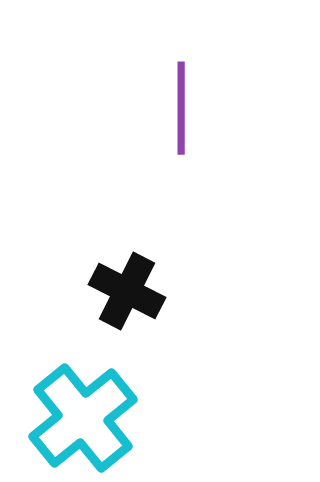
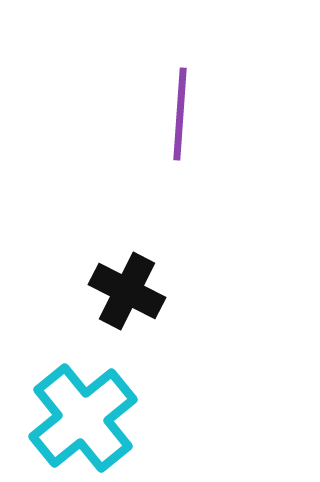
purple line: moved 1 px left, 6 px down; rotated 4 degrees clockwise
